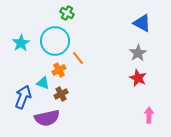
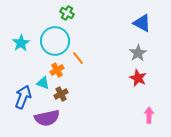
orange cross: moved 2 px left
